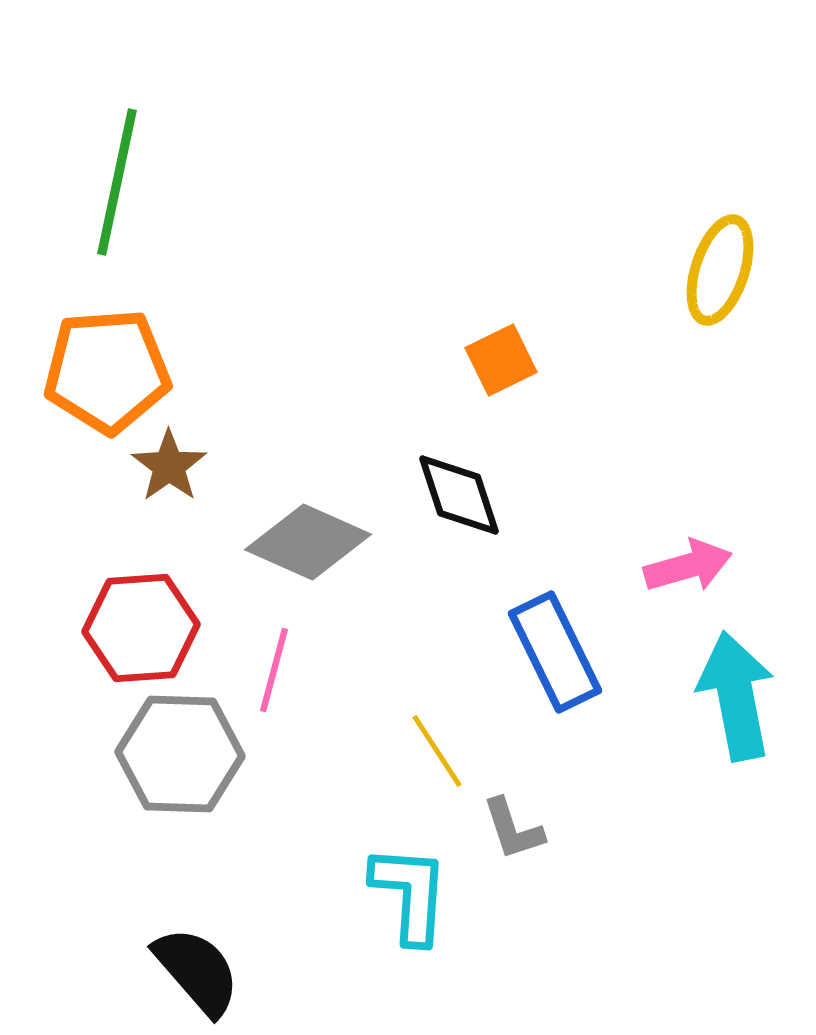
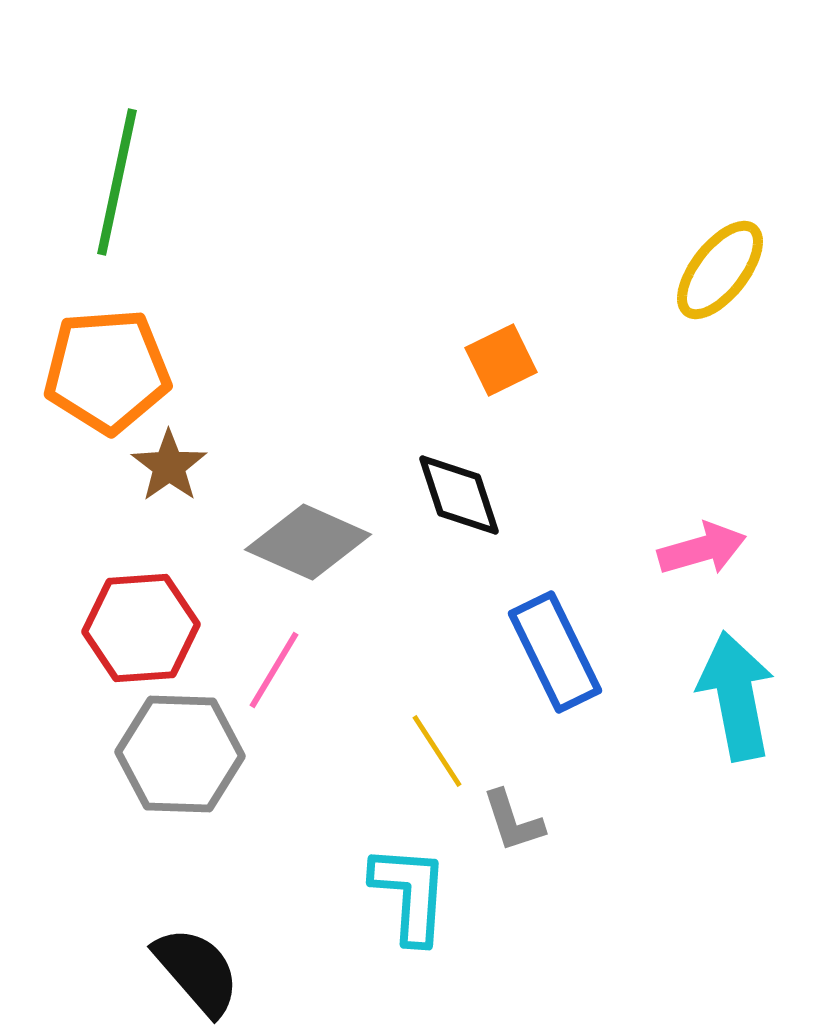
yellow ellipse: rotated 20 degrees clockwise
pink arrow: moved 14 px right, 17 px up
pink line: rotated 16 degrees clockwise
gray L-shape: moved 8 px up
